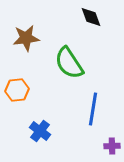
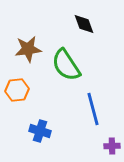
black diamond: moved 7 px left, 7 px down
brown star: moved 2 px right, 11 px down
green semicircle: moved 3 px left, 2 px down
blue line: rotated 24 degrees counterclockwise
blue cross: rotated 20 degrees counterclockwise
